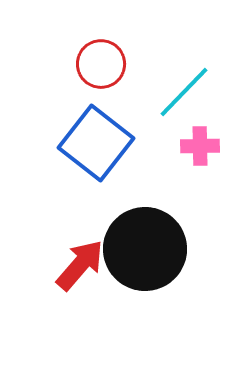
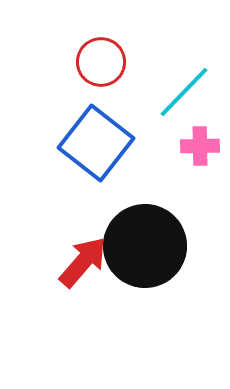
red circle: moved 2 px up
black circle: moved 3 px up
red arrow: moved 3 px right, 3 px up
